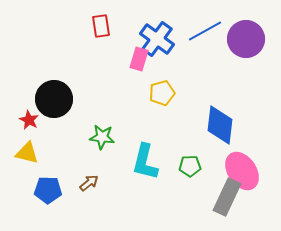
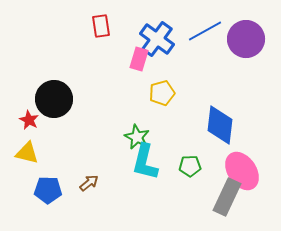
green star: moved 35 px right; rotated 20 degrees clockwise
